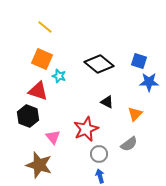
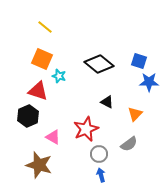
black hexagon: rotated 15 degrees clockwise
pink triangle: rotated 21 degrees counterclockwise
blue arrow: moved 1 px right, 1 px up
